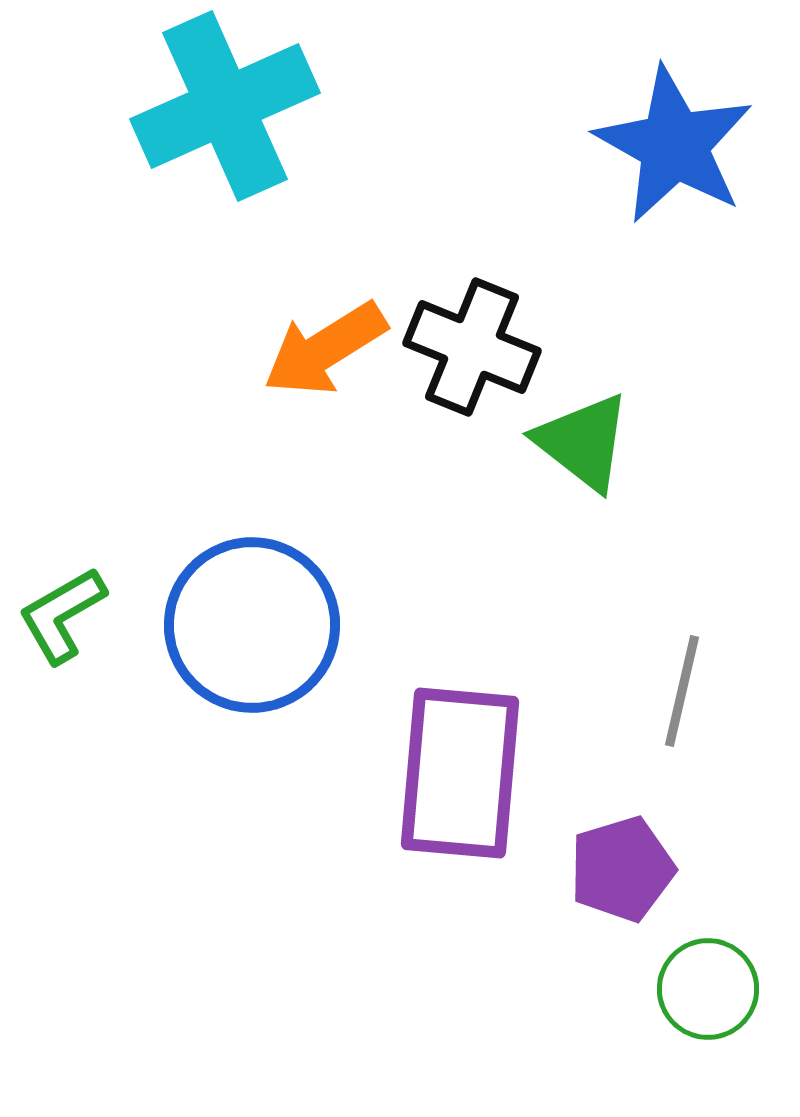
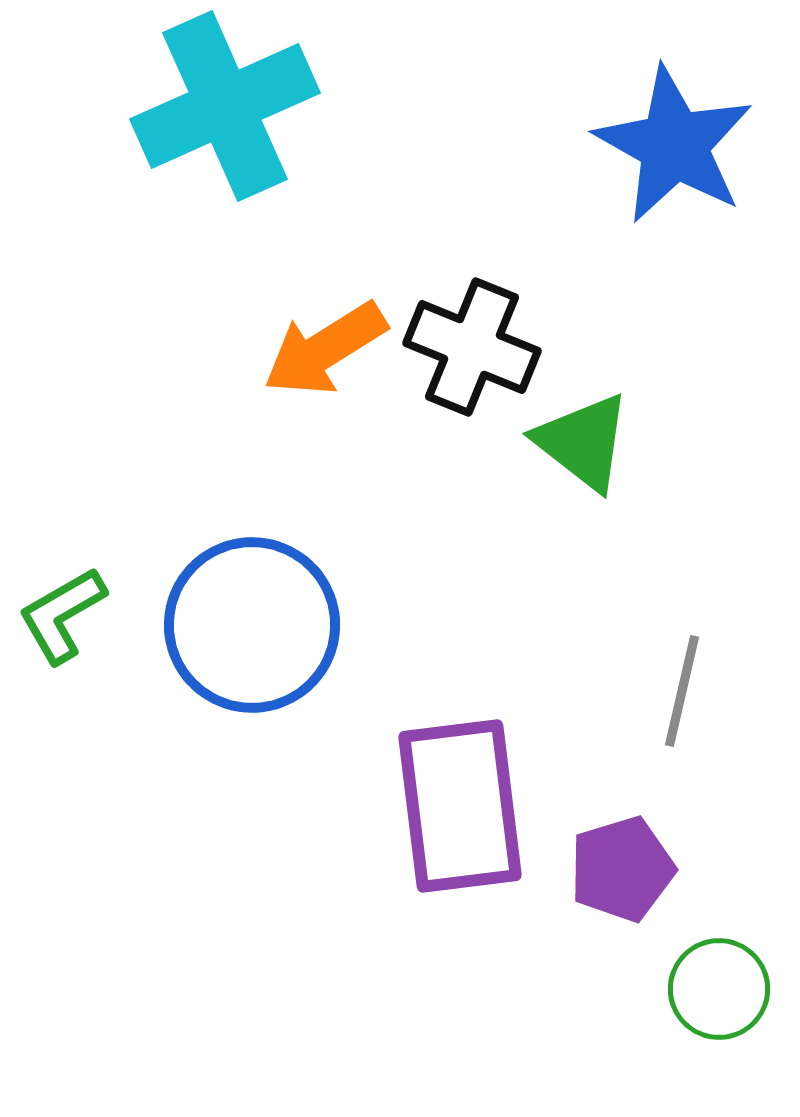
purple rectangle: moved 33 px down; rotated 12 degrees counterclockwise
green circle: moved 11 px right
